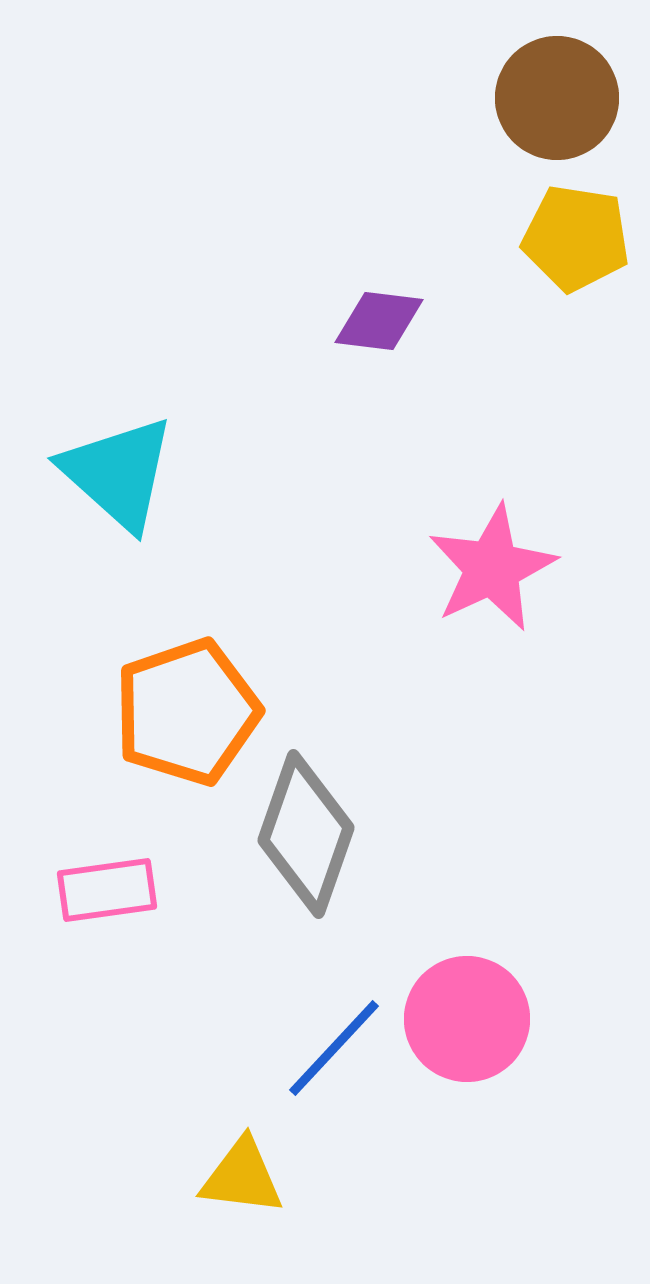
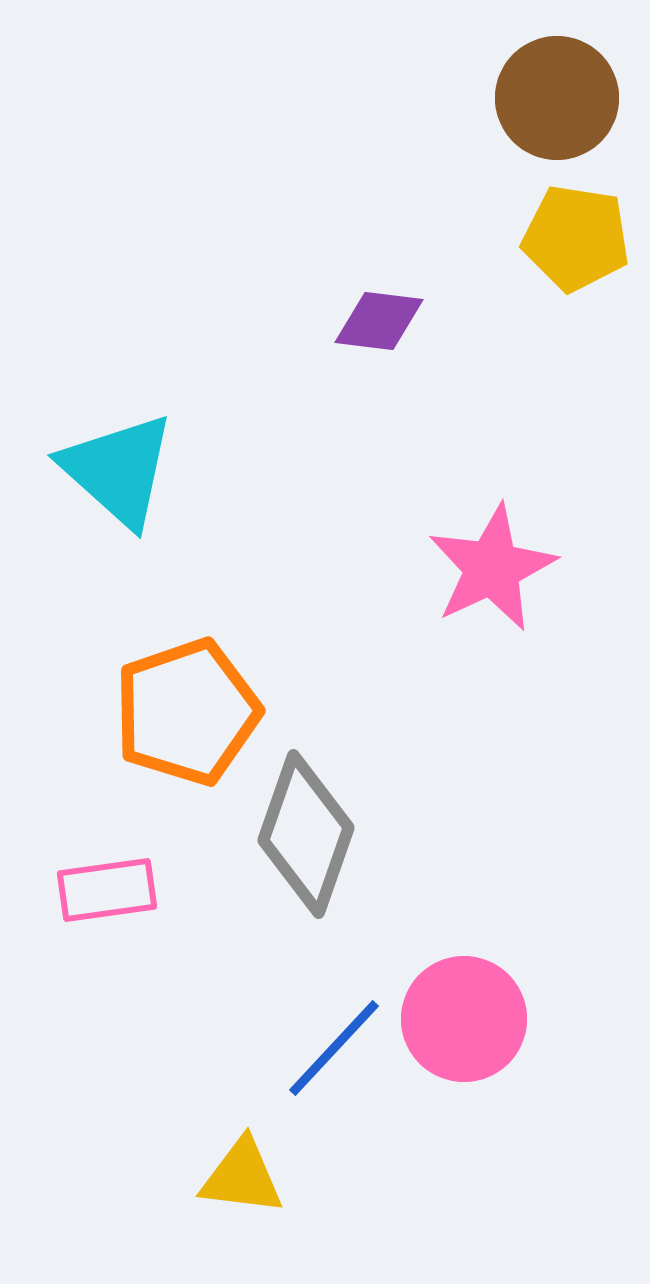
cyan triangle: moved 3 px up
pink circle: moved 3 px left
